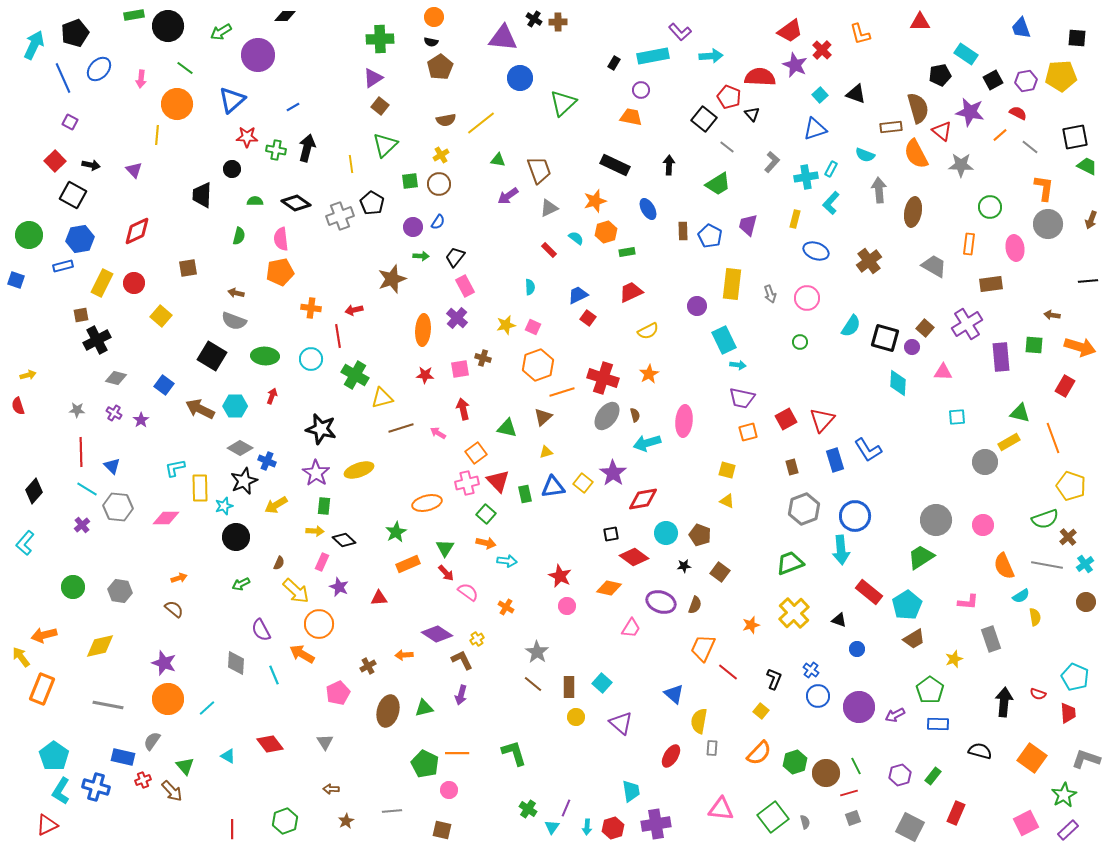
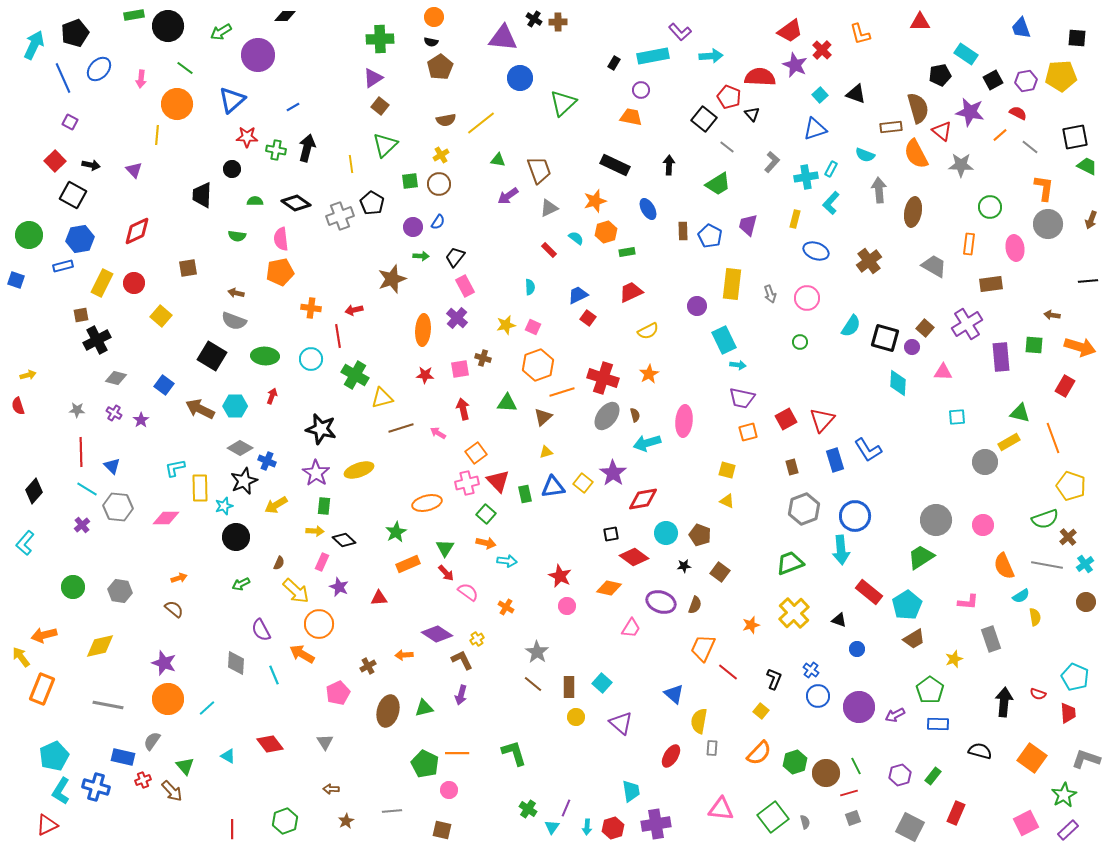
green semicircle at (239, 236): moved 2 px left; rotated 84 degrees clockwise
green triangle at (507, 428): moved 25 px up; rotated 10 degrees counterclockwise
cyan pentagon at (54, 756): rotated 12 degrees clockwise
